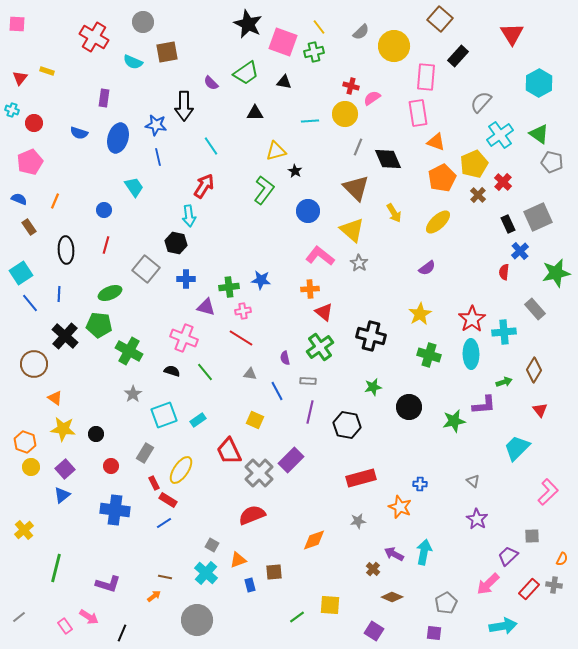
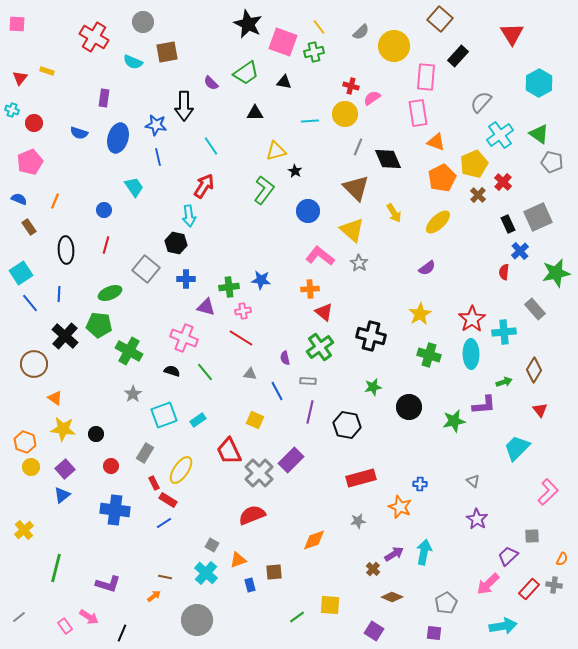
purple arrow at (394, 554): rotated 120 degrees clockwise
